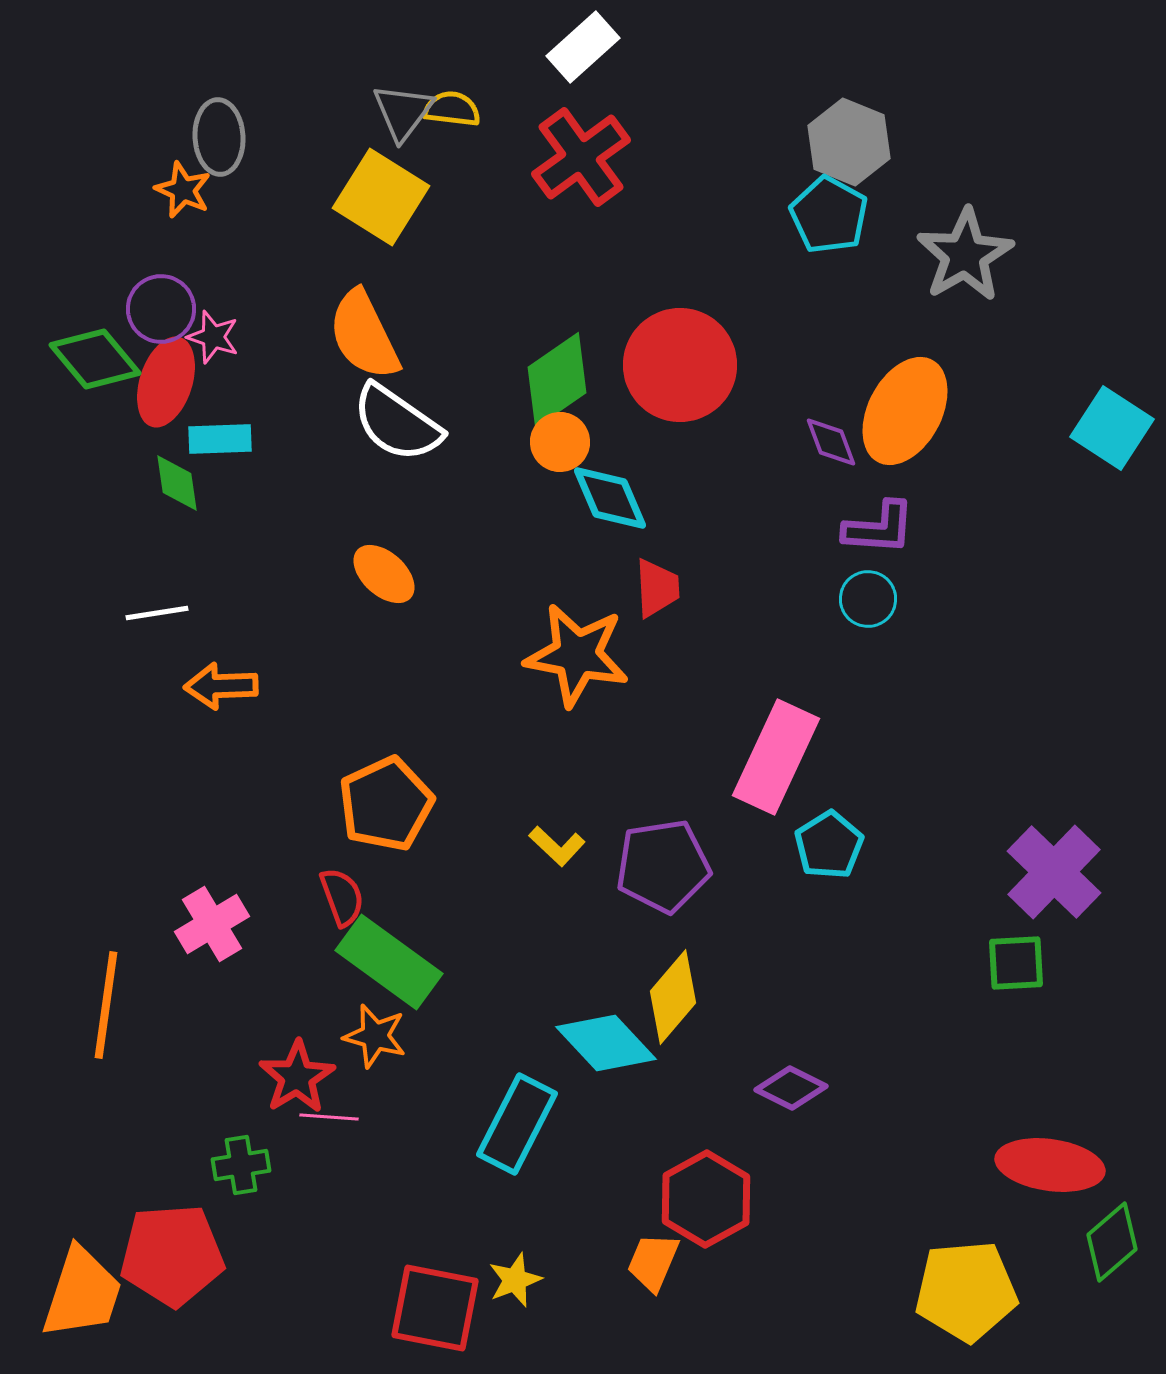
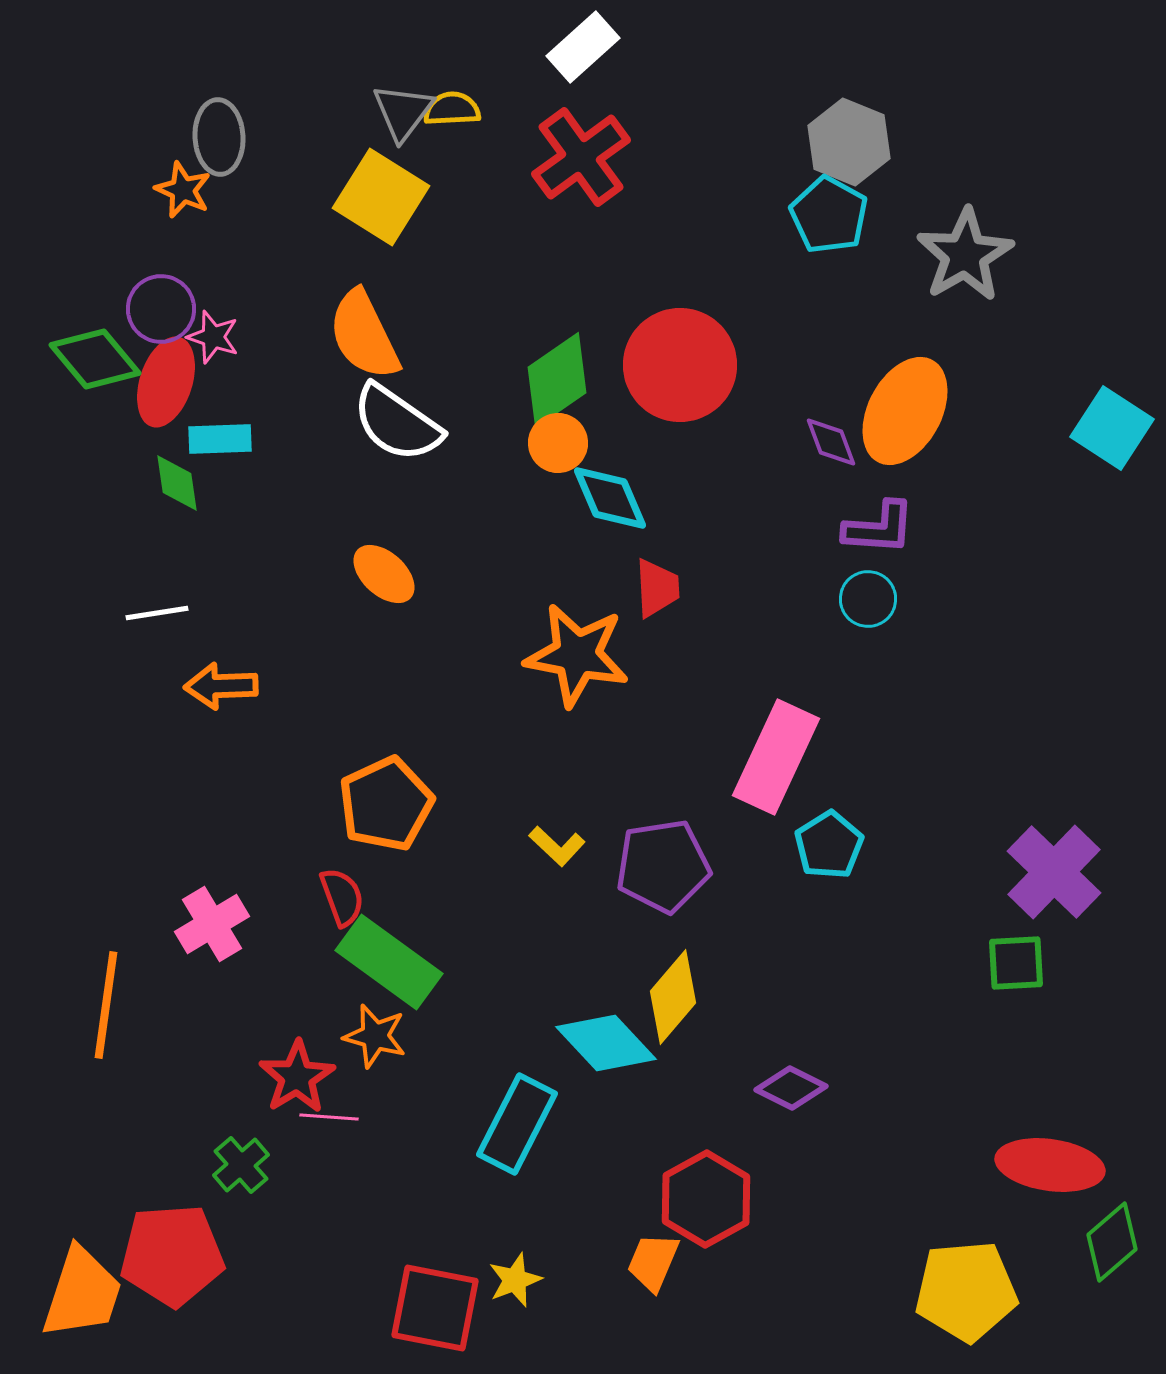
yellow semicircle at (452, 109): rotated 10 degrees counterclockwise
orange circle at (560, 442): moved 2 px left, 1 px down
green cross at (241, 1165): rotated 32 degrees counterclockwise
